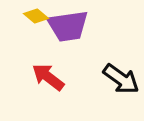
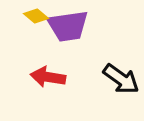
red arrow: rotated 28 degrees counterclockwise
